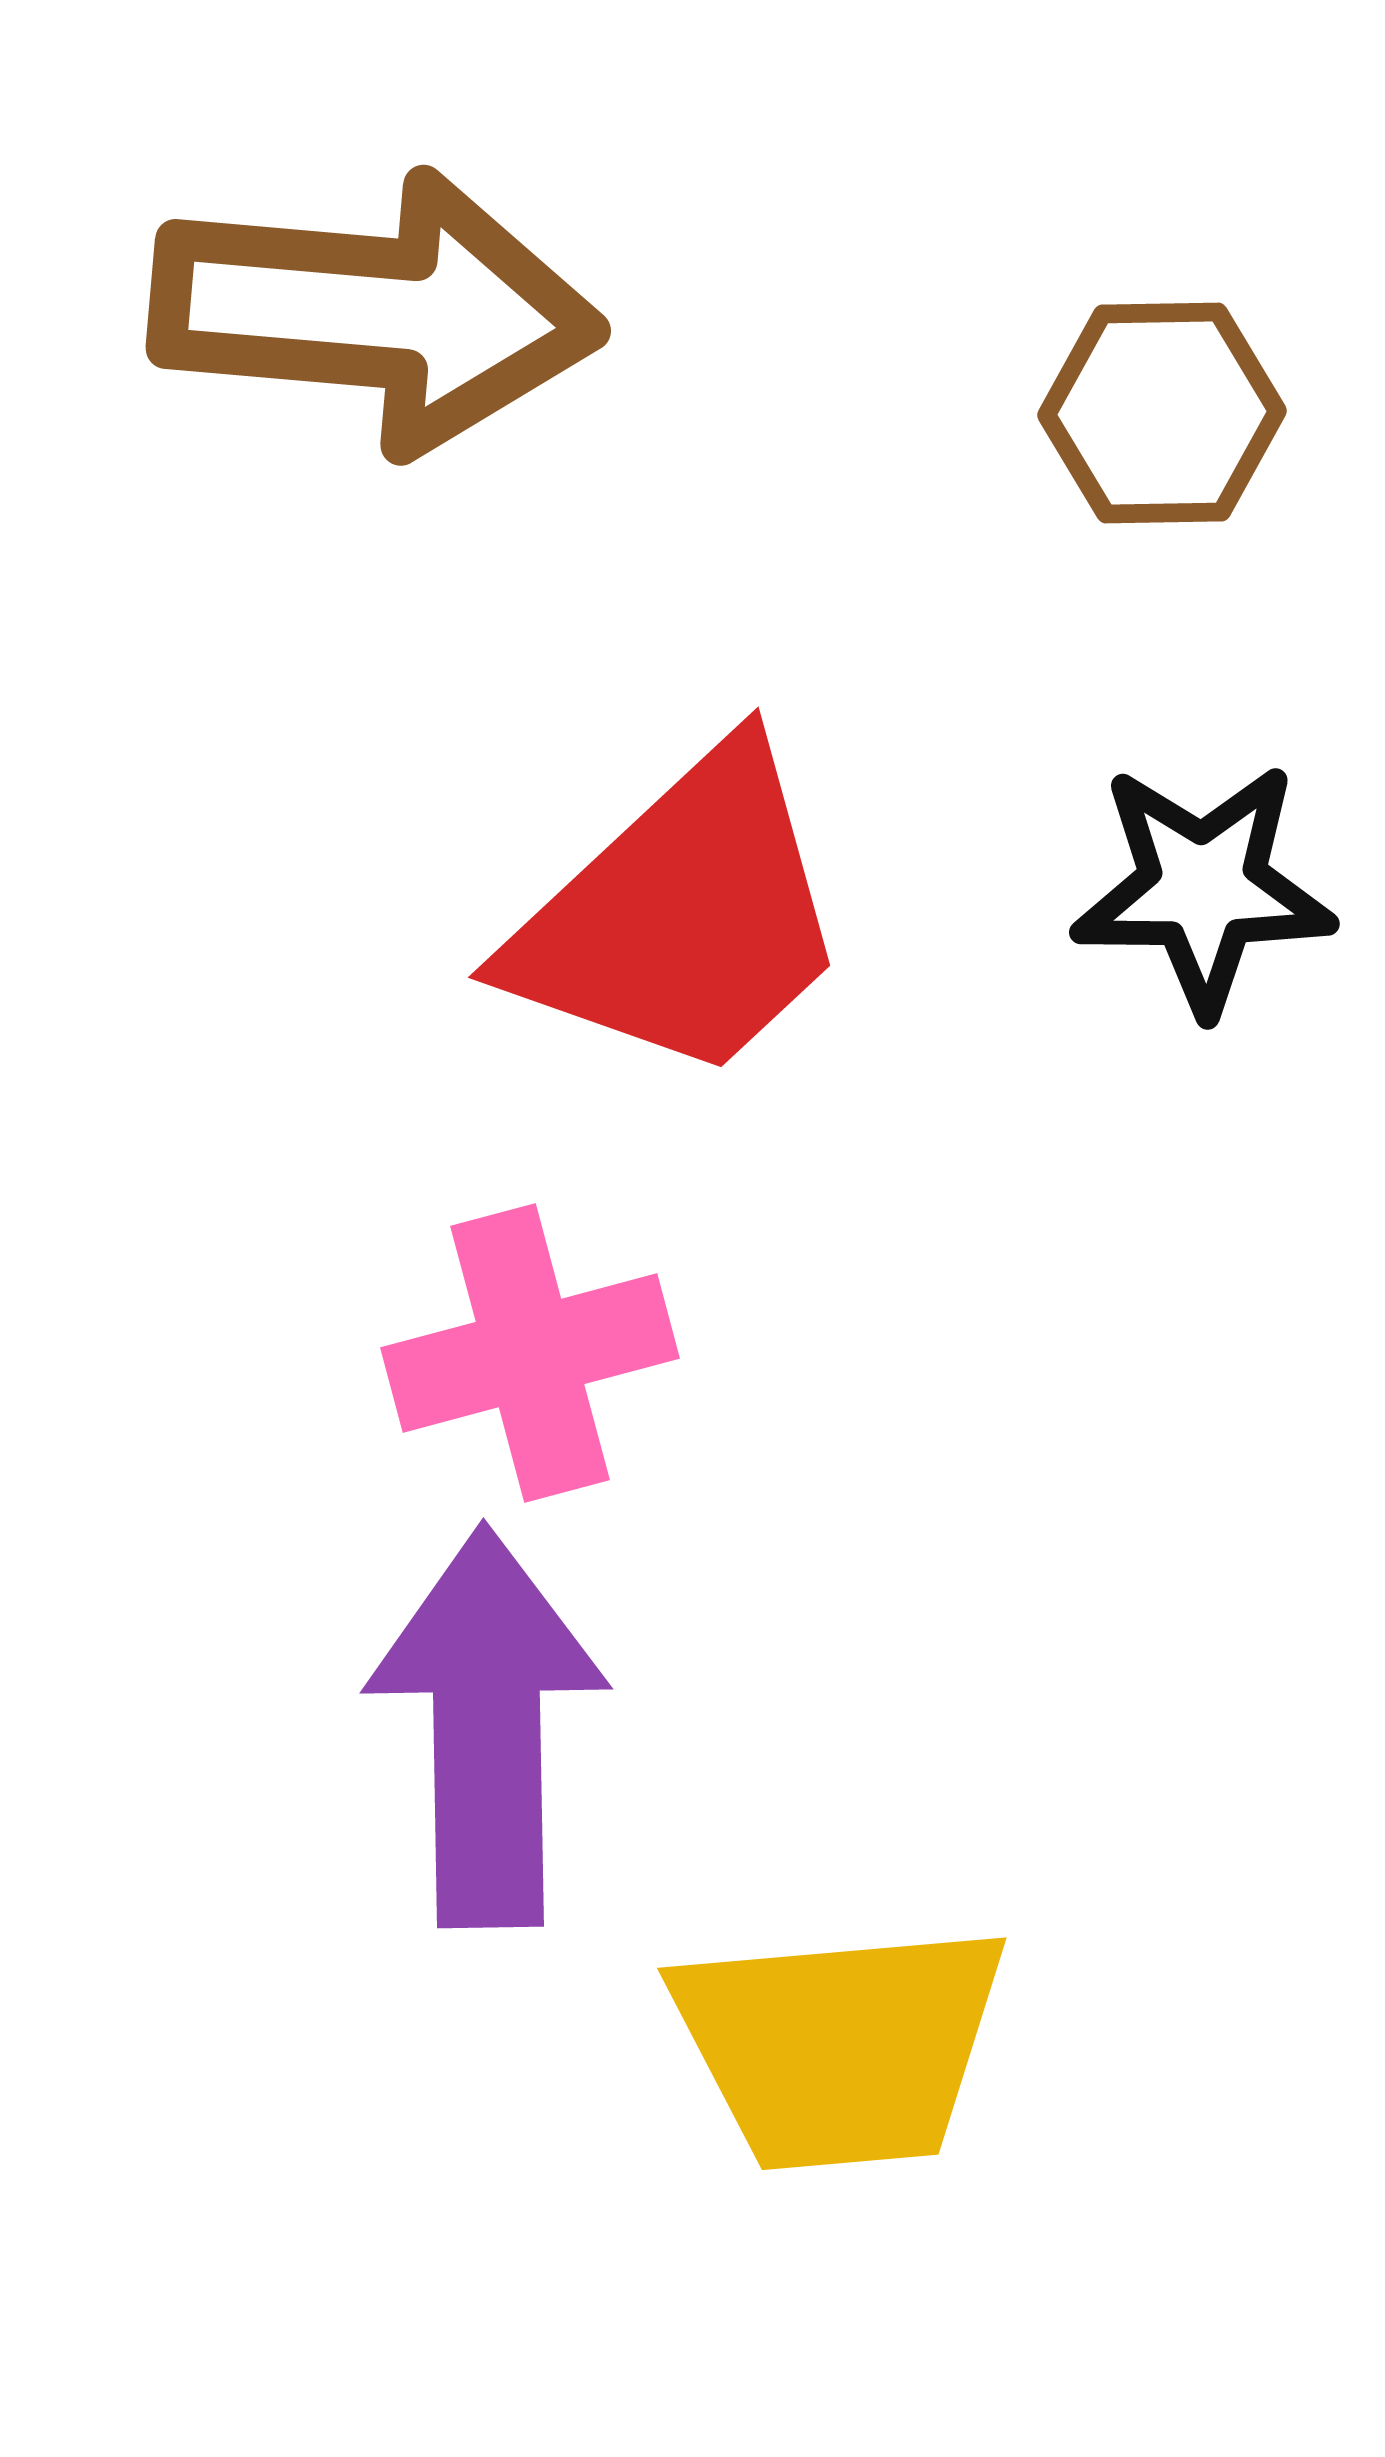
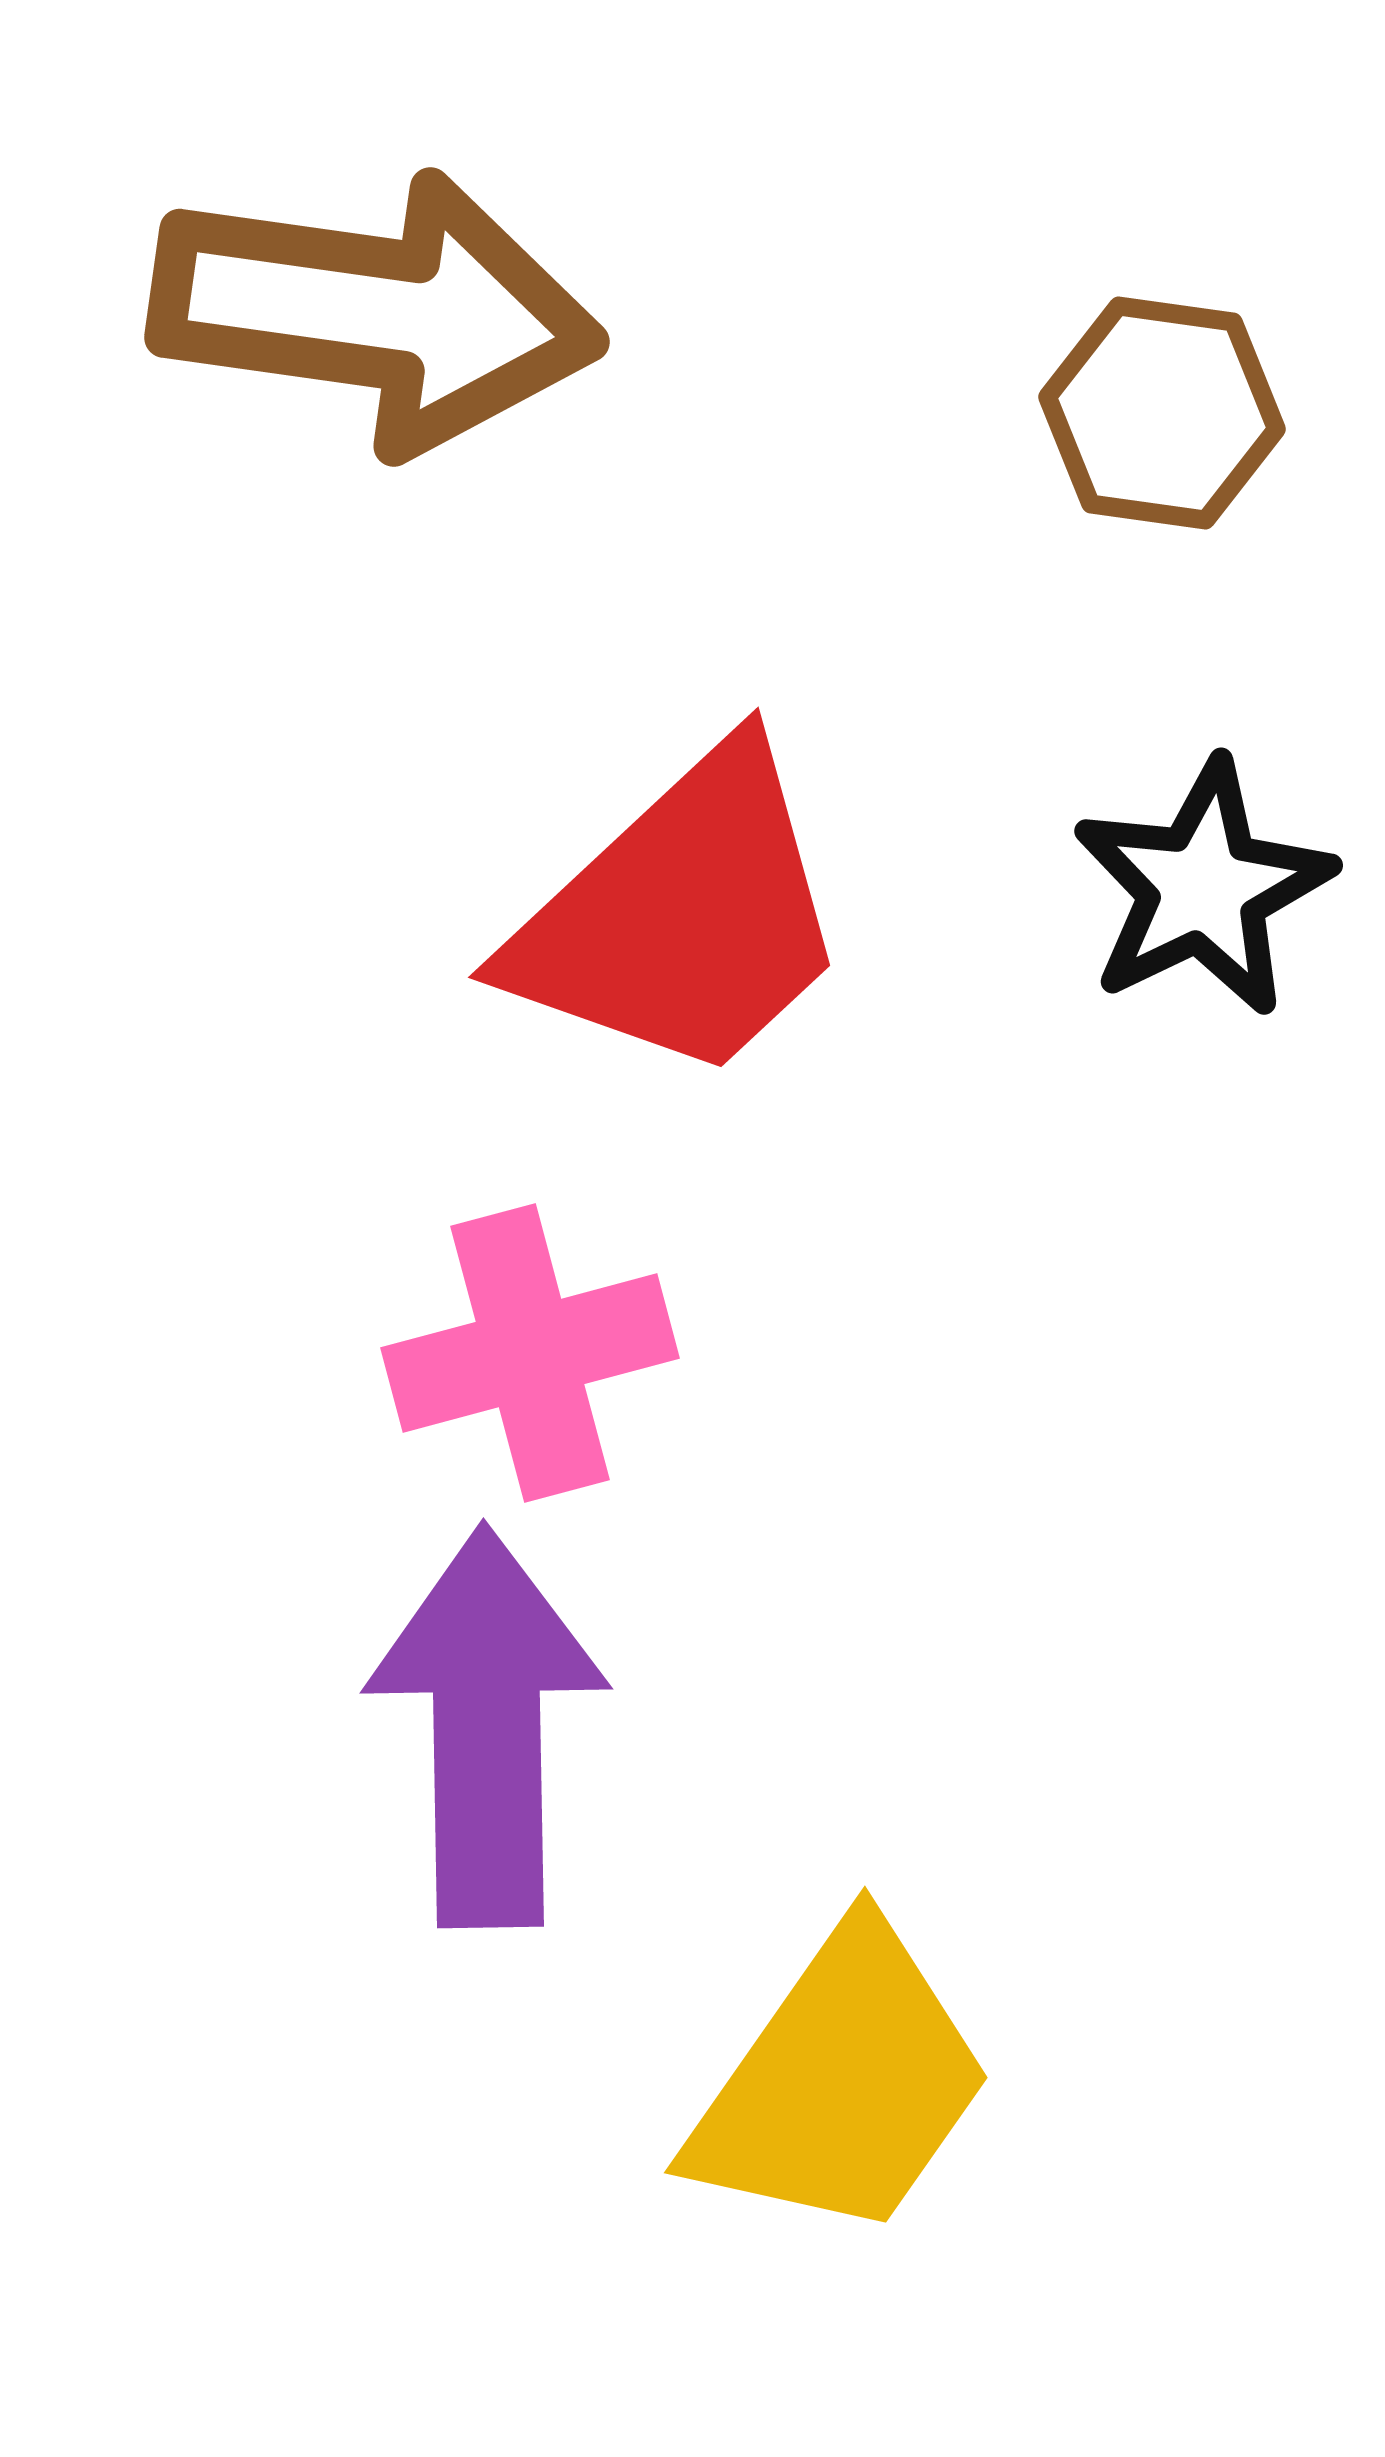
brown arrow: rotated 3 degrees clockwise
brown hexagon: rotated 9 degrees clockwise
black star: rotated 26 degrees counterclockwise
yellow trapezoid: moved 1 px right, 37 px down; rotated 50 degrees counterclockwise
